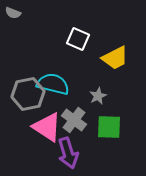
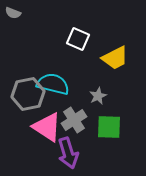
gray cross: rotated 20 degrees clockwise
